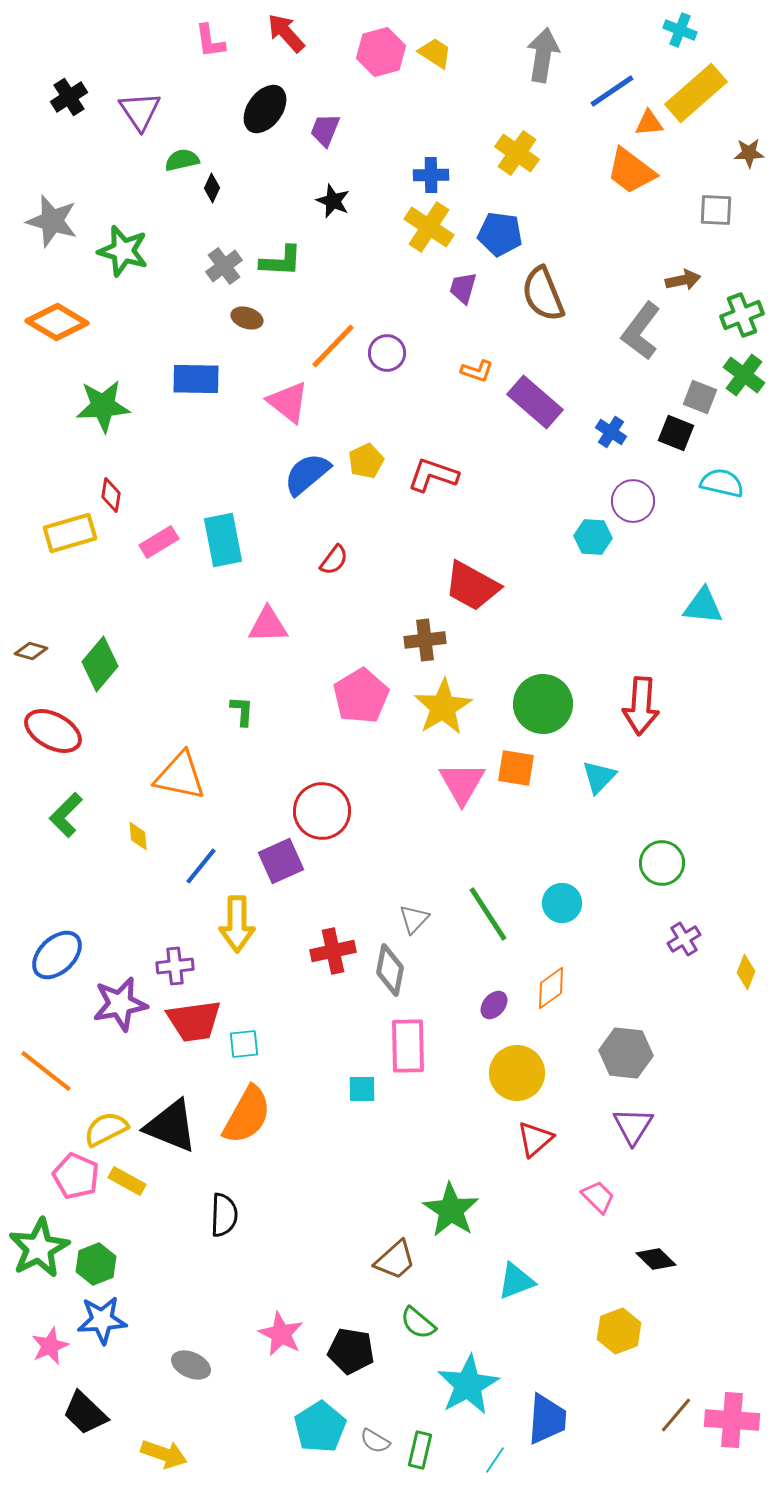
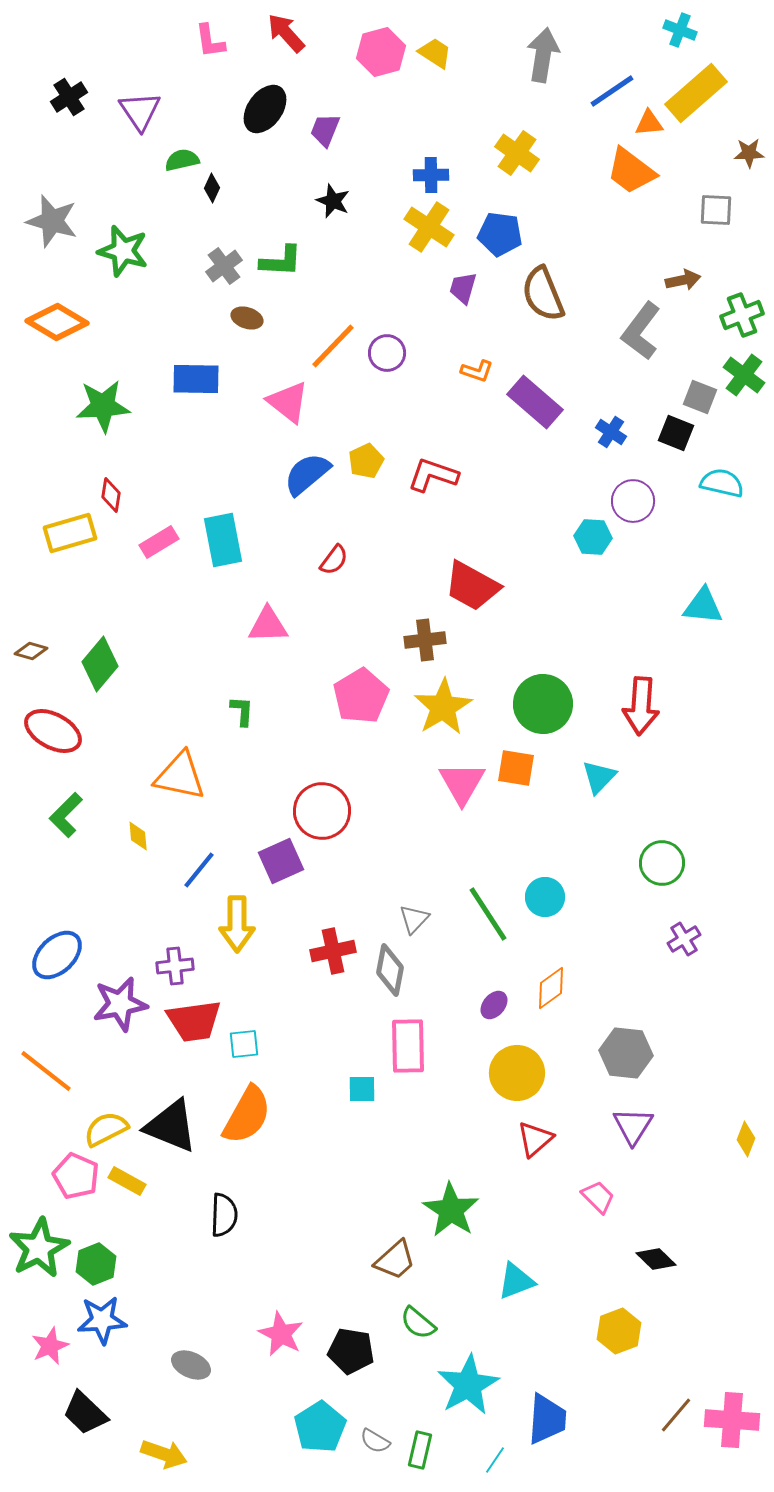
blue line at (201, 866): moved 2 px left, 4 px down
cyan circle at (562, 903): moved 17 px left, 6 px up
yellow diamond at (746, 972): moved 167 px down
